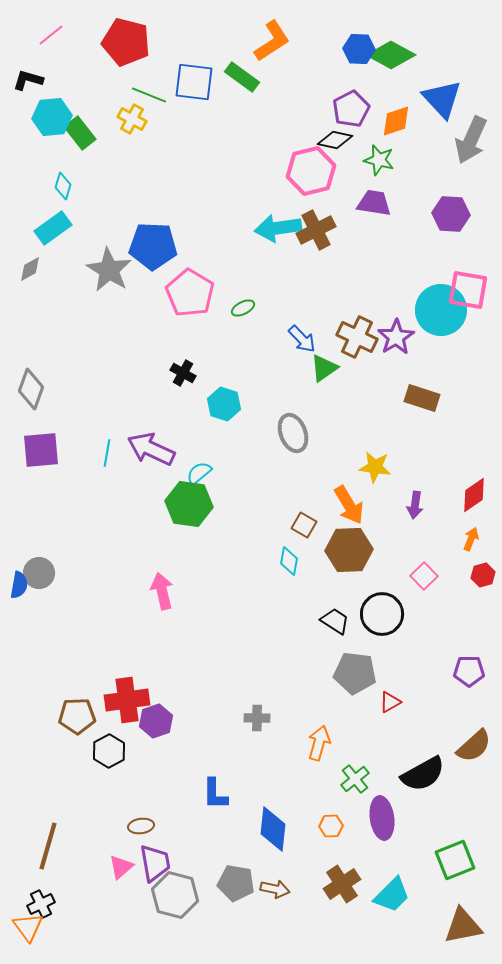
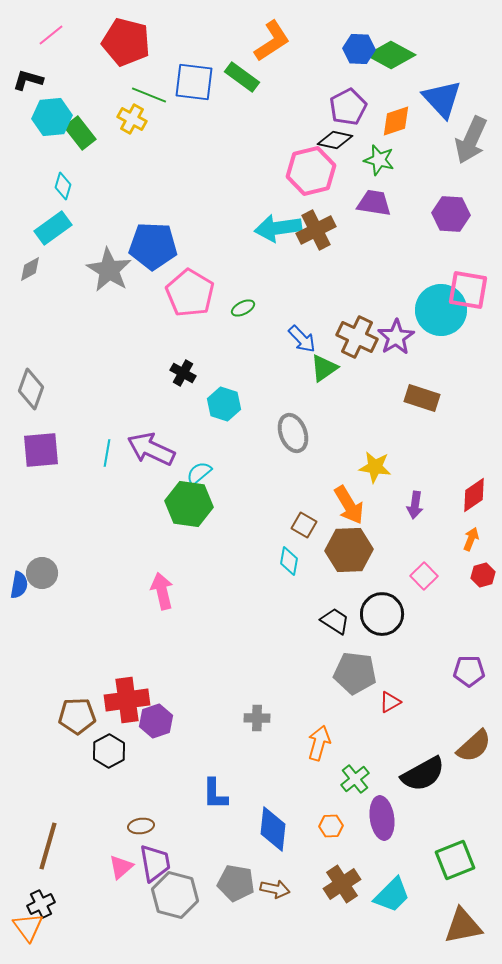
purple pentagon at (351, 109): moved 3 px left, 2 px up
gray circle at (39, 573): moved 3 px right
